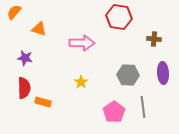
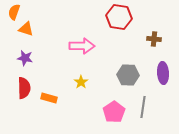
orange semicircle: rotated 21 degrees counterclockwise
orange triangle: moved 13 px left
pink arrow: moved 3 px down
orange rectangle: moved 6 px right, 4 px up
gray line: rotated 15 degrees clockwise
